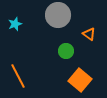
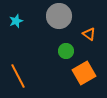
gray circle: moved 1 px right, 1 px down
cyan star: moved 1 px right, 3 px up
orange square: moved 4 px right, 7 px up; rotated 20 degrees clockwise
